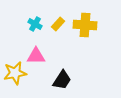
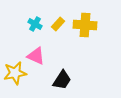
pink triangle: rotated 24 degrees clockwise
